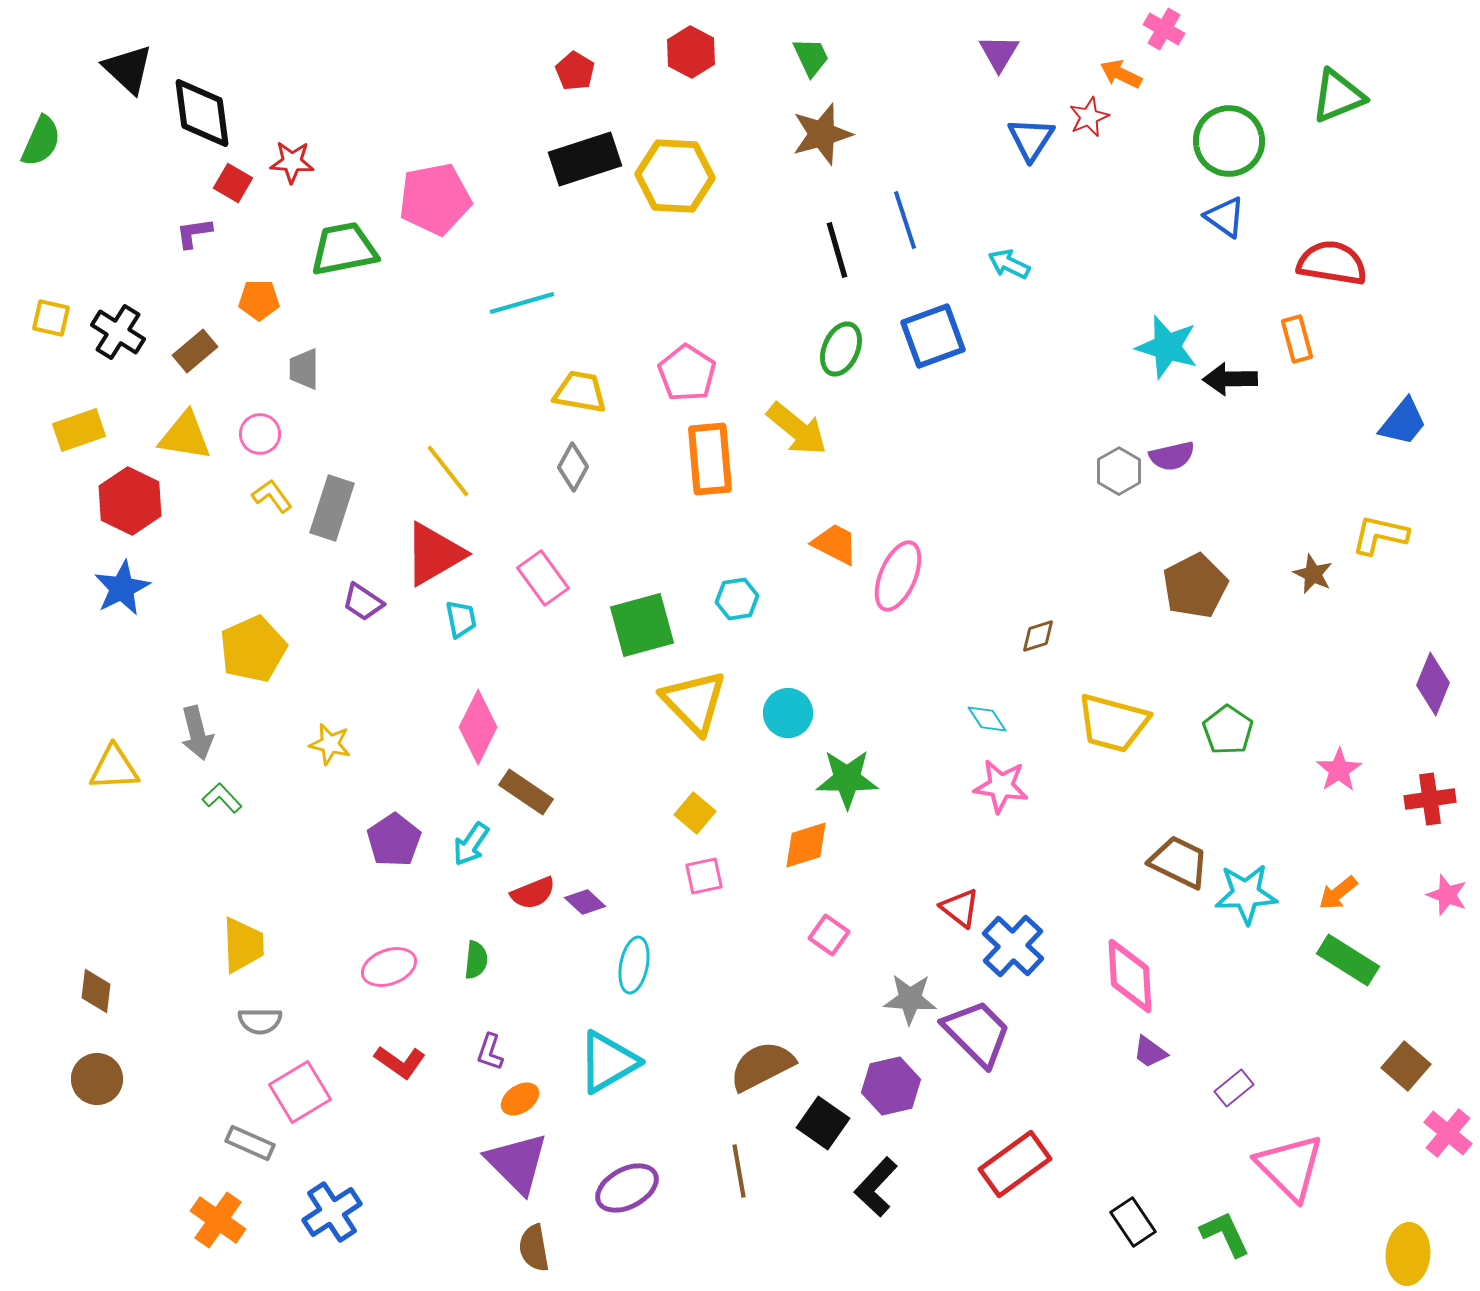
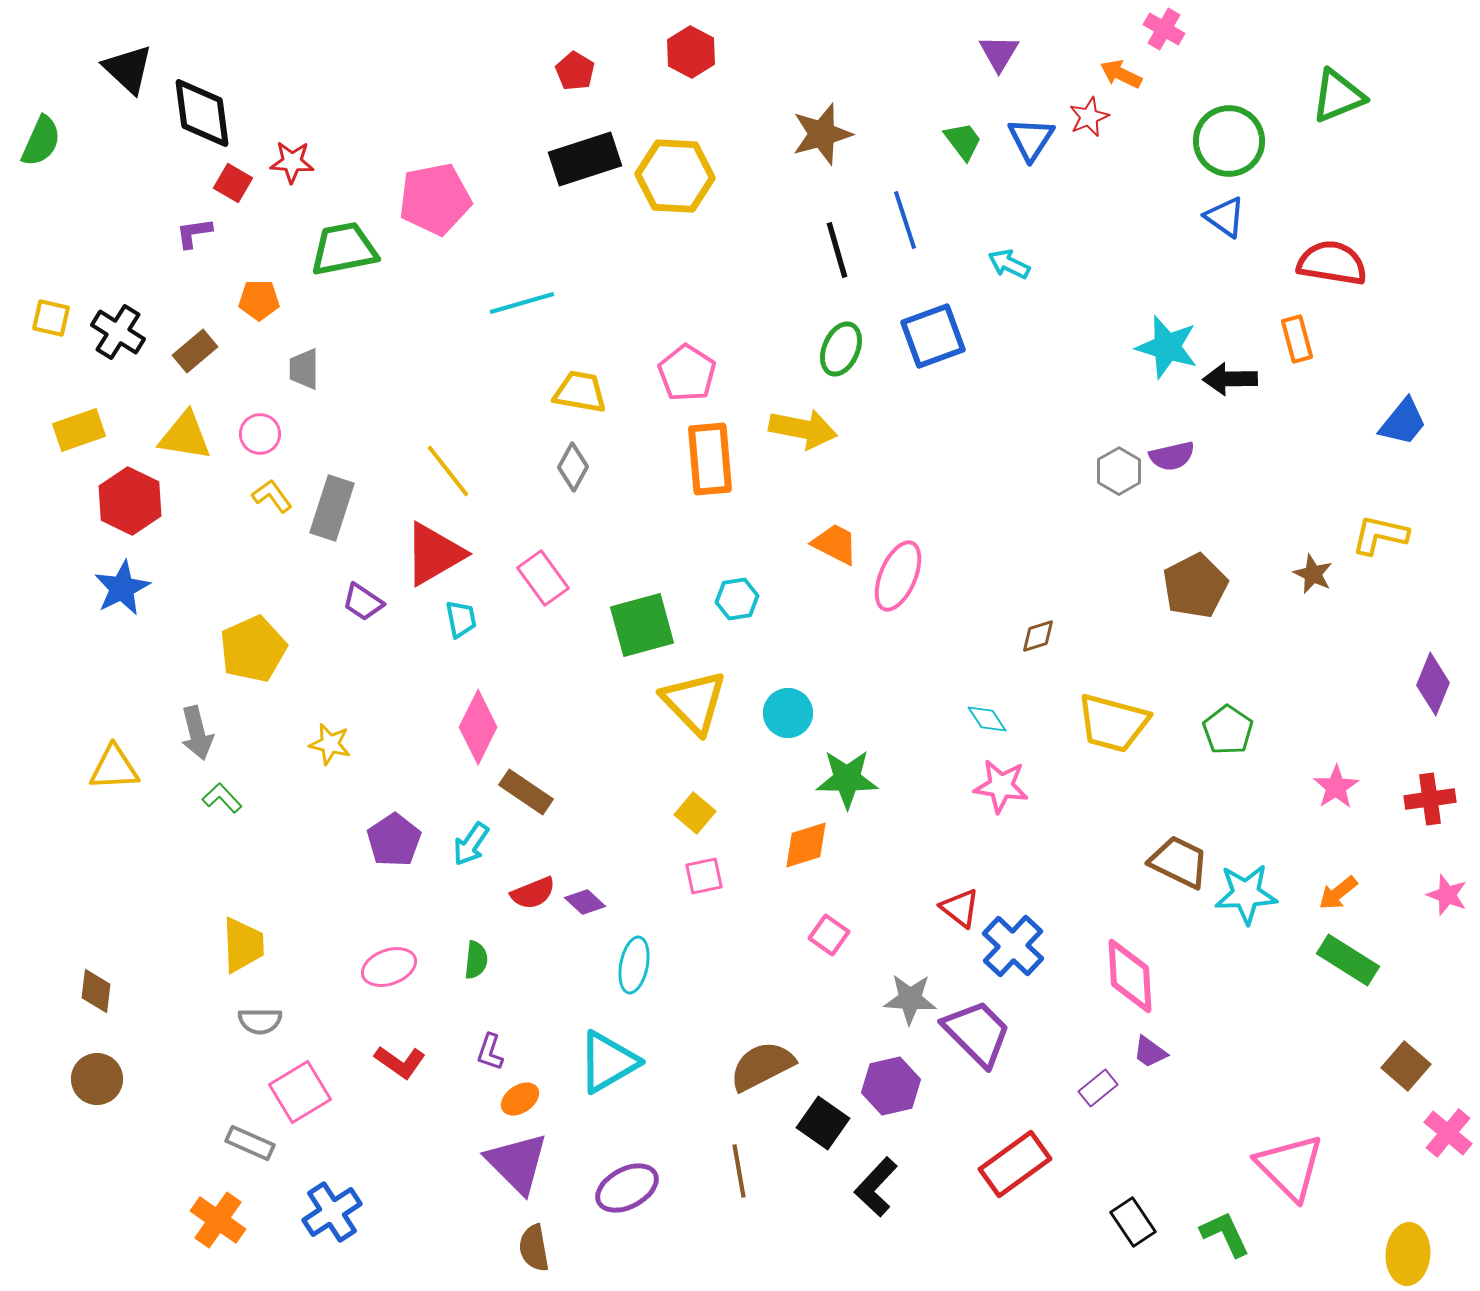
green trapezoid at (811, 57): moved 152 px right, 84 px down; rotated 12 degrees counterclockwise
yellow arrow at (797, 429): moved 6 px right; rotated 28 degrees counterclockwise
pink star at (1339, 770): moved 3 px left, 17 px down
purple rectangle at (1234, 1088): moved 136 px left
